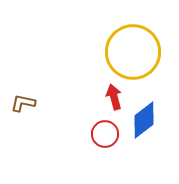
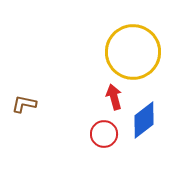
brown L-shape: moved 1 px right, 1 px down
red circle: moved 1 px left
